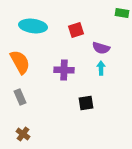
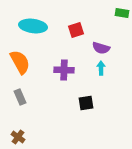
brown cross: moved 5 px left, 3 px down
